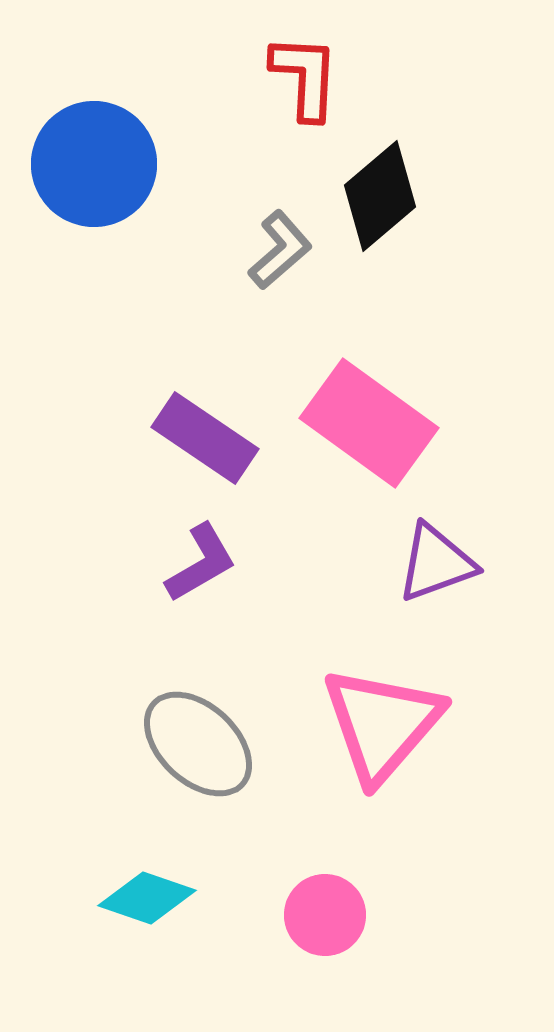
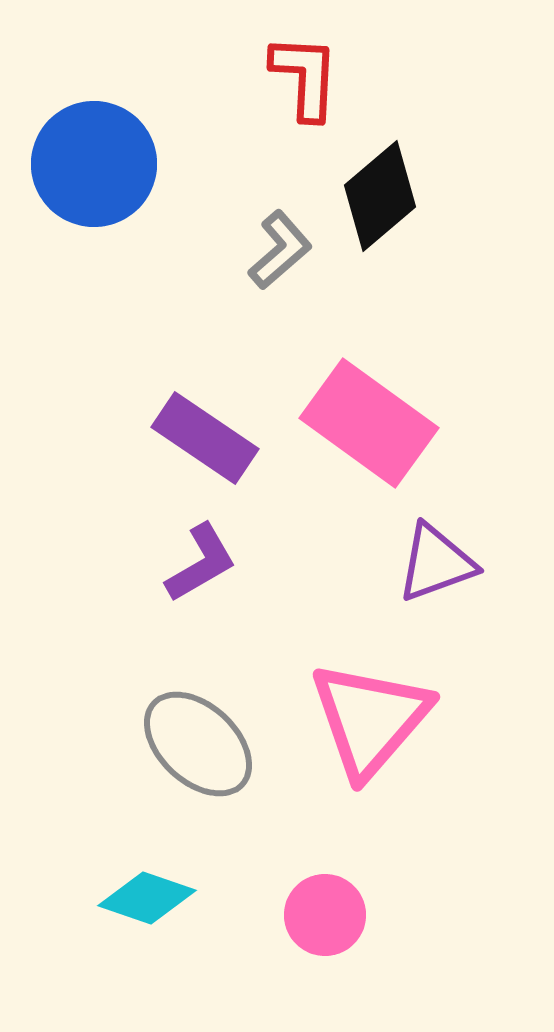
pink triangle: moved 12 px left, 5 px up
